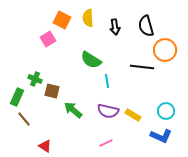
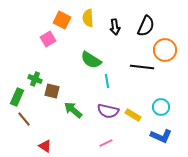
black semicircle: rotated 140 degrees counterclockwise
cyan circle: moved 5 px left, 4 px up
